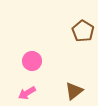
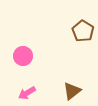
pink circle: moved 9 px left, 5 px up
brown triangle: moved 2 px left
